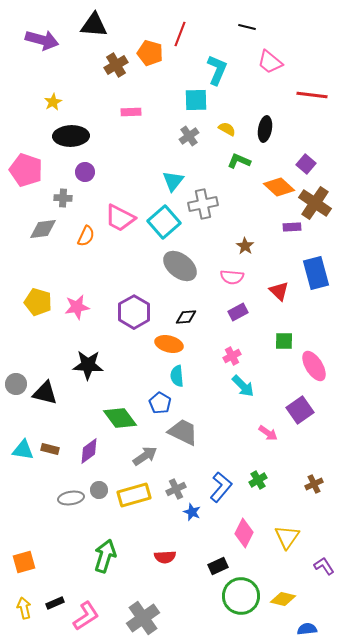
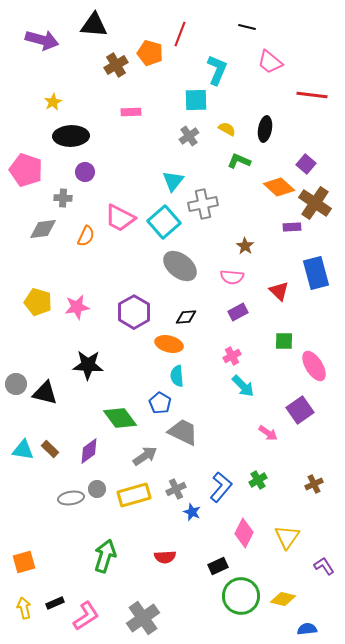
brown rectangle at (50, 449): rotated 30 degrees clockwise
gray circle at (99, 490): moved 2 px left, 1 px up
